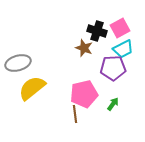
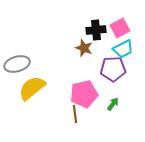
black cross: moved 1 px left, 1 px up; rotated 24 degrees counterclockwise
gray ellipse: moved 1 px left, 1 px down
purple pentagon: moved 1 px down
